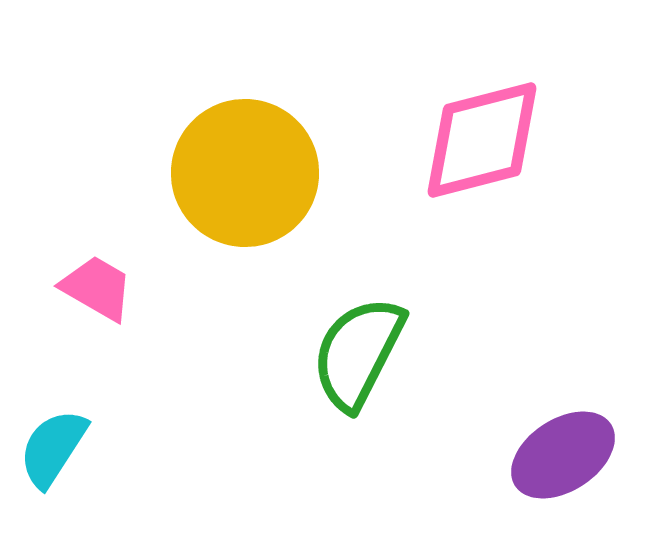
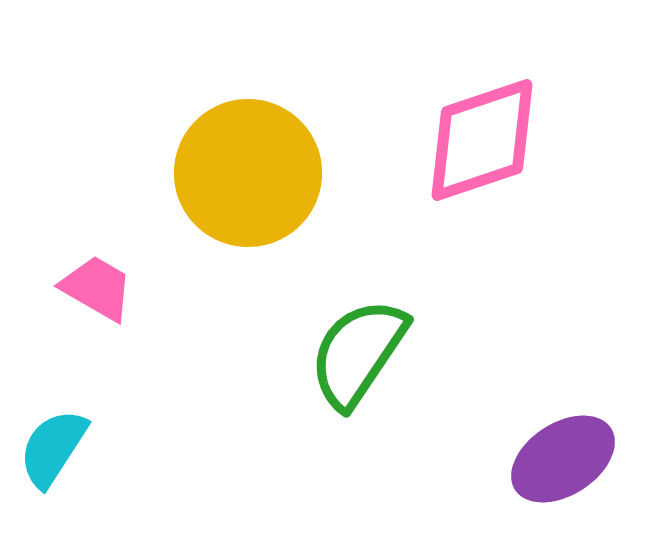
pink diamond: rotated 4 degrees counterclockwise
yellow circle: moved 3 px right
green semicircle: rotated 7 degrees clockwise
purple ellipse: moved 4 px down
